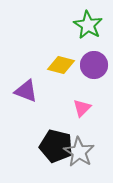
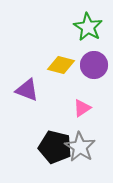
green star: moved 2 px down
purple triangle: moved 1 px right, 1 px up
pink triangle: rotated 12 degrees clockwise
black pentagon: moved 1 px left, 1 px down
gray star: moved 1 px right, 5 px up
